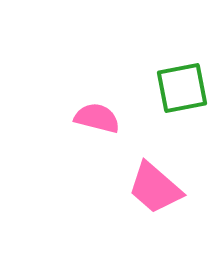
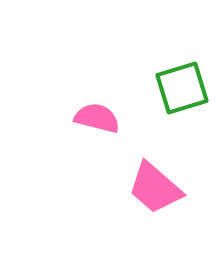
green square: rotated 6 degrees counterclockwise
